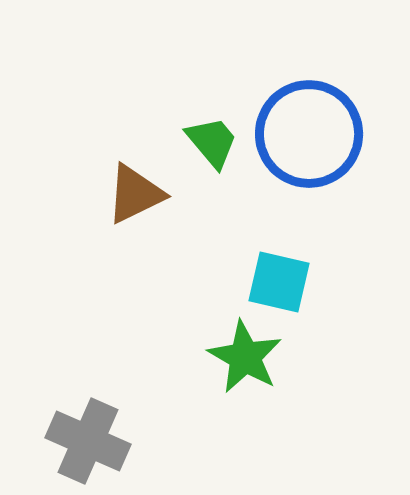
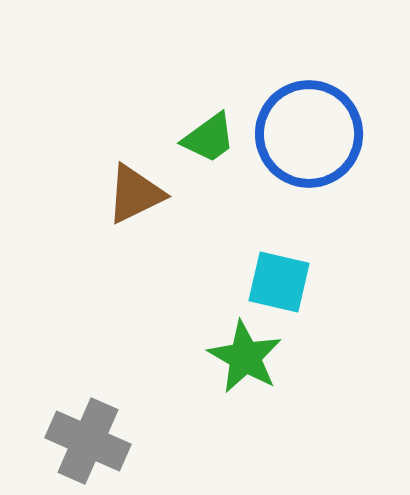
green trapezoid: moved 3 px left, 4 px up; rotated 94 degrees clockwise
